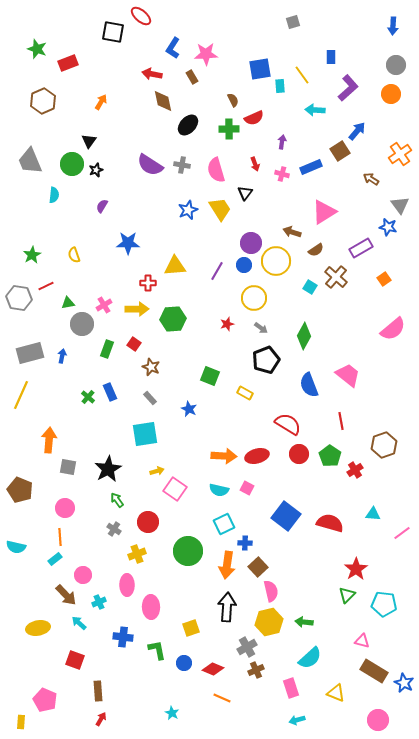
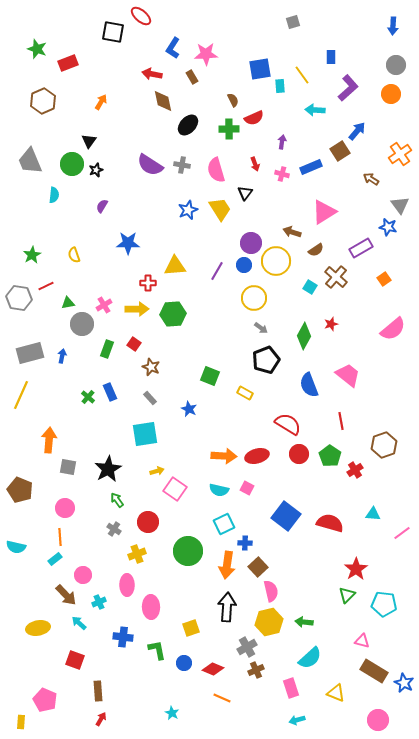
green hexagon at (173, 319): moved 5 px up
red star at (227, 324): moved 104 px right
